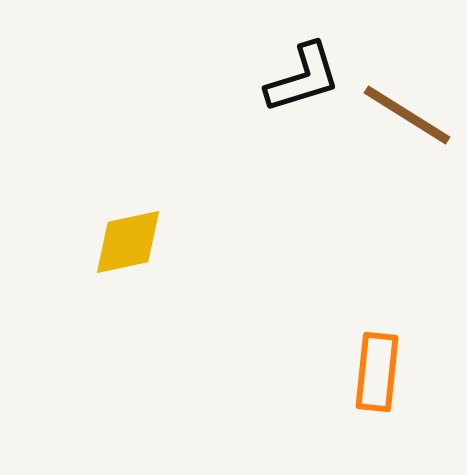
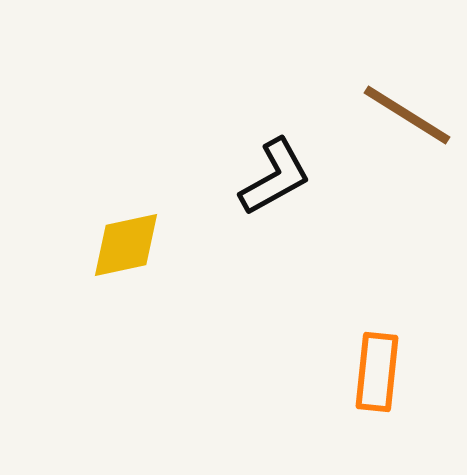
black L-shape: moved 28 px left, 99 px down; rotated 12 degrees counterclockwise
yellow diamond: moved 2 px left, 3 px down
